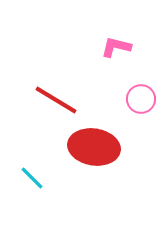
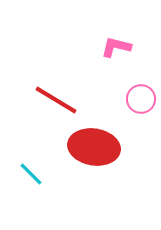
cyan line: moved 1 px left, 4 px up
